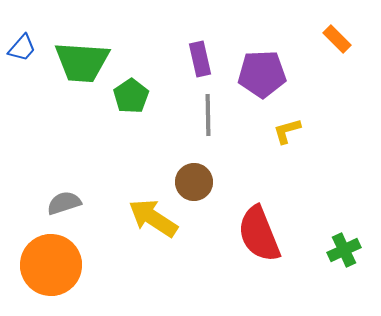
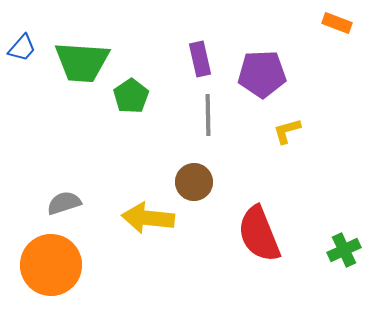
orange rectangle: moved 16 px up; rotated 24 degrees counterclockwise
yellow arrow: moved 5 px left; rotated 27 degrees counterclockwise
